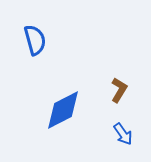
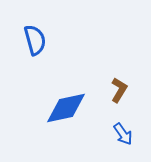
blue diamond: moved 3 px right, 2 px up; rotated 15 degrees clockwise
